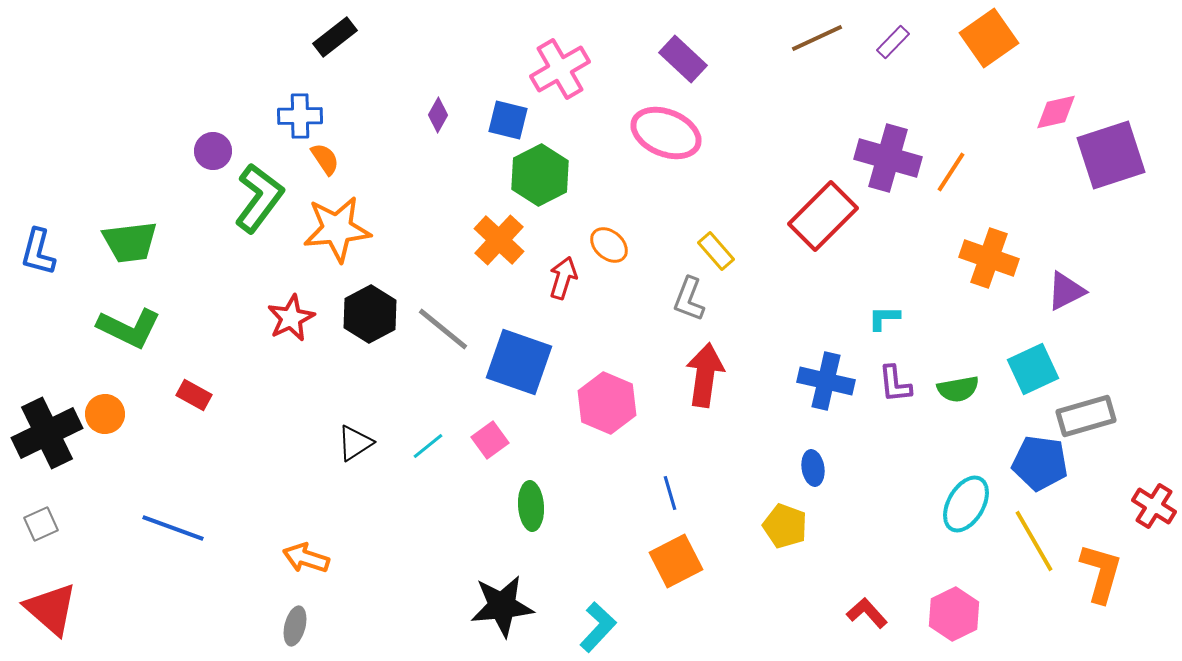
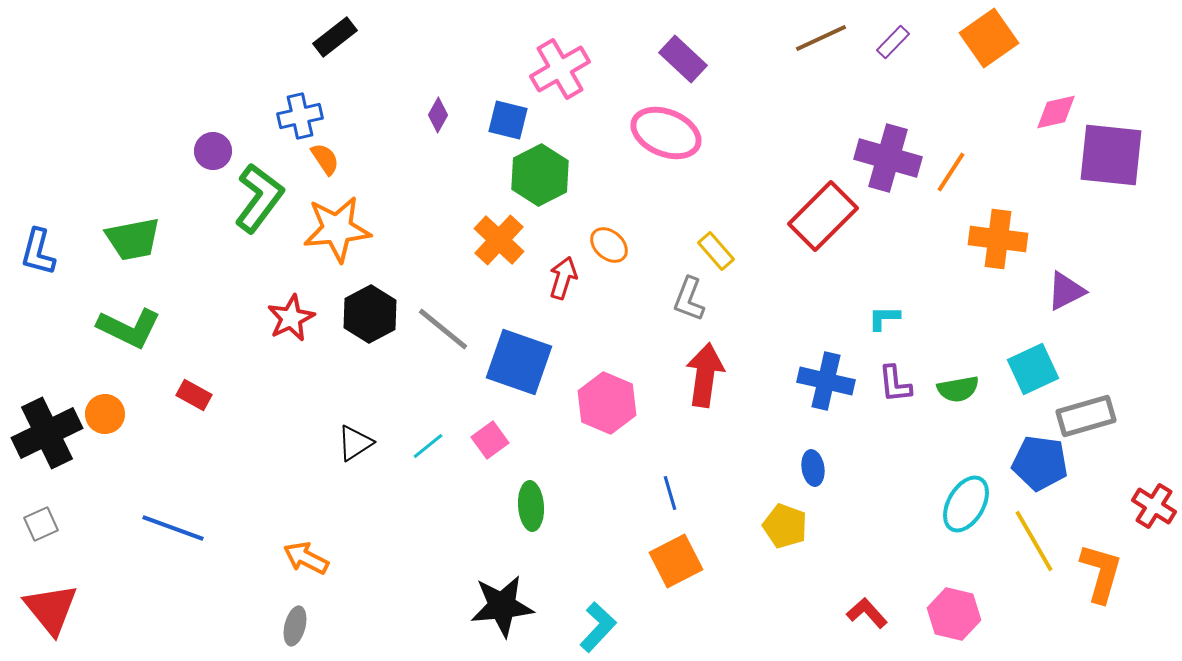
brown line at (817, 38): moved 4 px right
blue cross at (300, 116): rotated 12 degrees counterclockwise
purple square at (1111, 155): rotated 24 degrees clockwise
green trapezoid at (130, 242): moved 3 px right, 3 px up; rotated 4 degrees counterclockwise
orange cross at (989, 258): moved 9 px right, 19 px up; rotated 12 degrees counterclockwise
orange arrow at (306, 558): rotated 9 degrees clockwise
red triangle at (51, 609): rotated 10 degrees clockwise
pink hexagon at (954, 614): rotated 21 degrees counterclockwise
